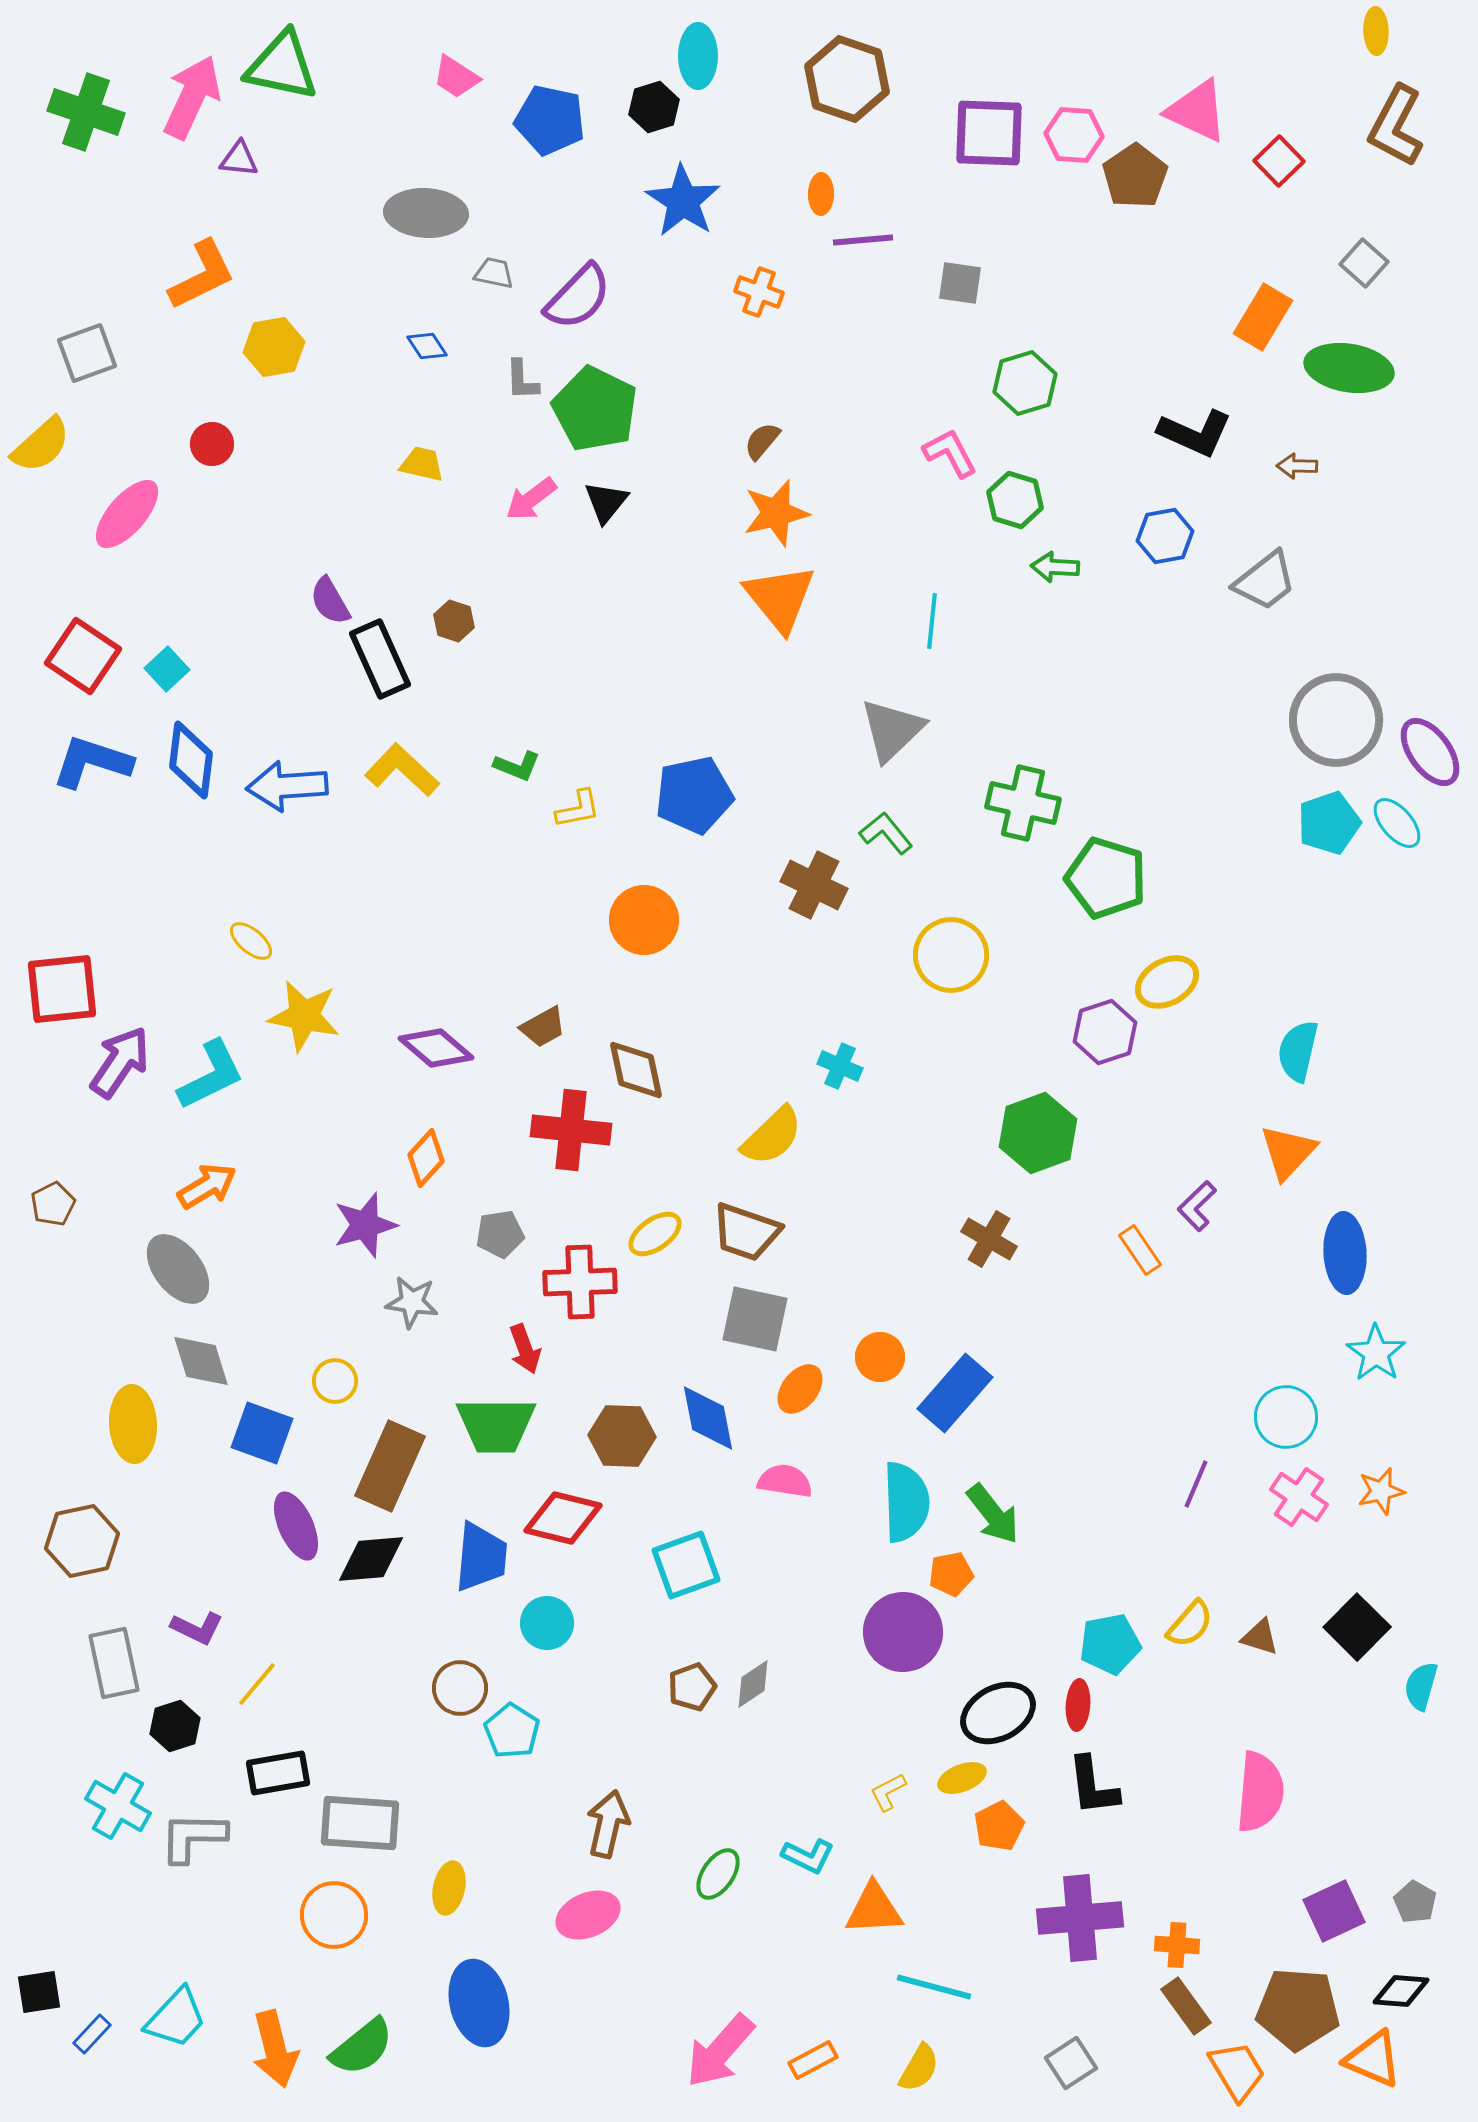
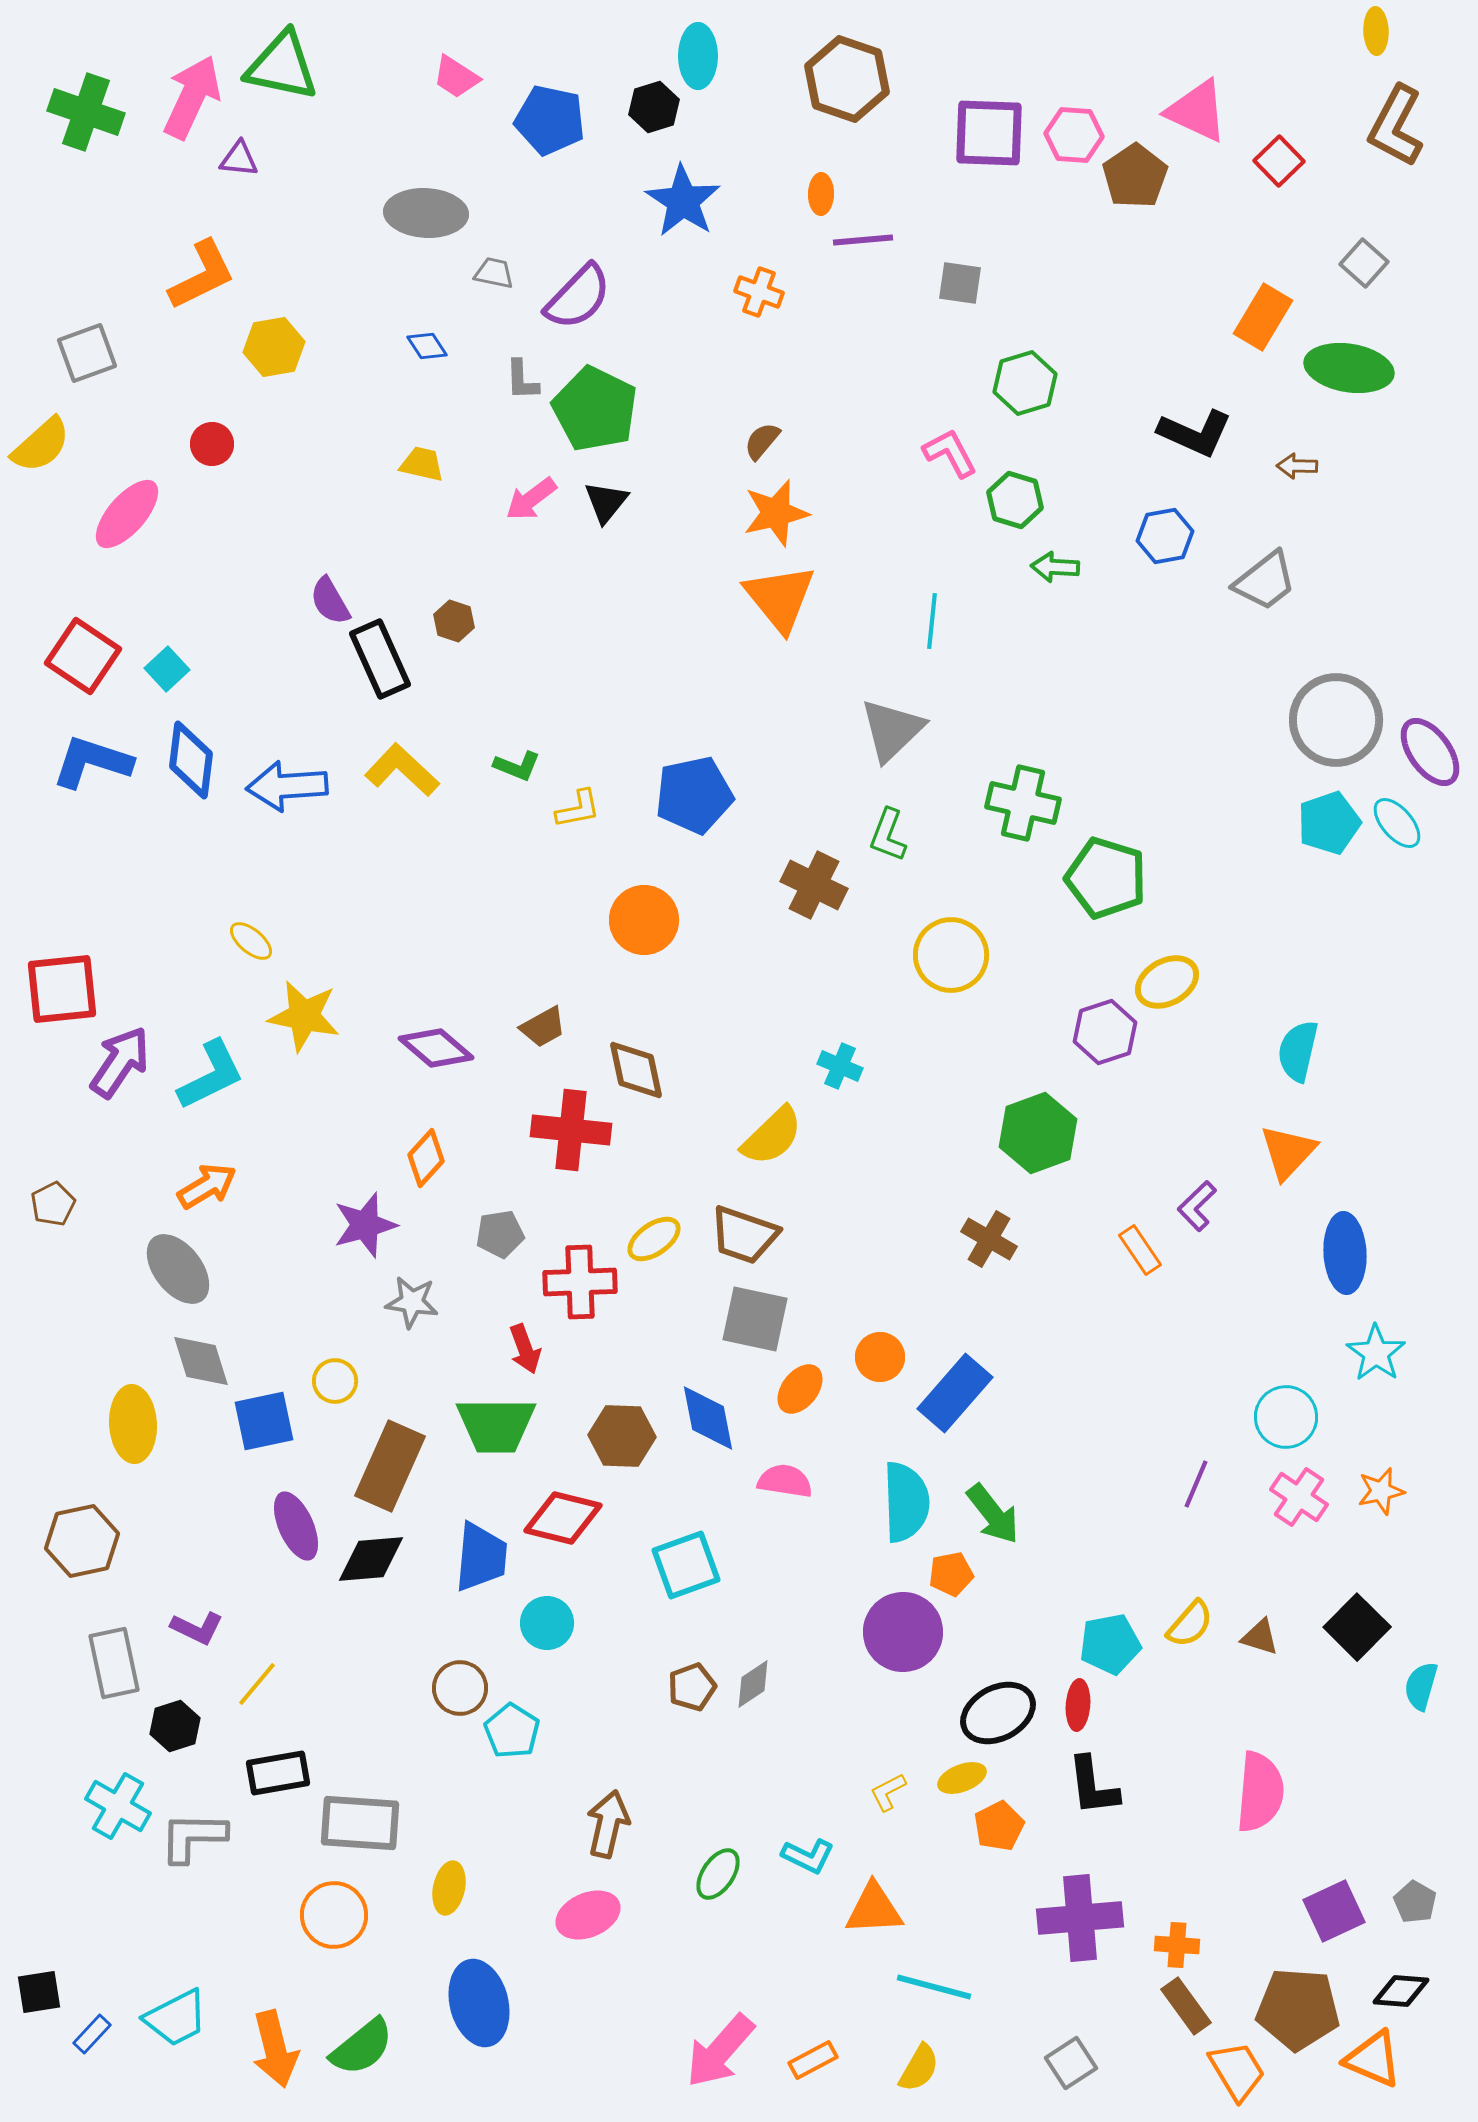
green L-shape at (886, 833): moved 2 px right, 2 px down; rotated 120 degrees counterclockwise
brown trapezoid at (746, 1232): moved 2 px left, 3 px down
yellow ellipse at (655, 1234): moved 1 px left, 5 px down
blue square at (262, 1433): moved 2 px right, 12 px up; rotated 32 degrees counterclockwise
cyan trapezoid at (176, 2018): rotated 20 degrees clockwise
